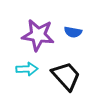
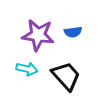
blue semicircle: rotated 18 degrees counterclockwise
cyan arrow: rotated 15 degrees clockwise
